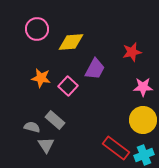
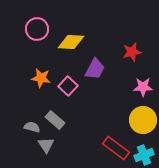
yellow diamond: rotated 8 degrees clockwise
